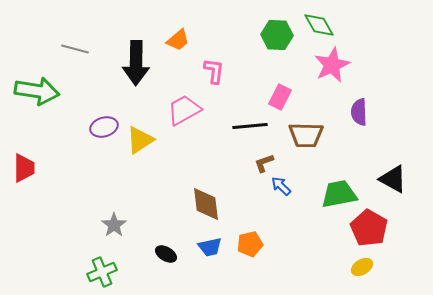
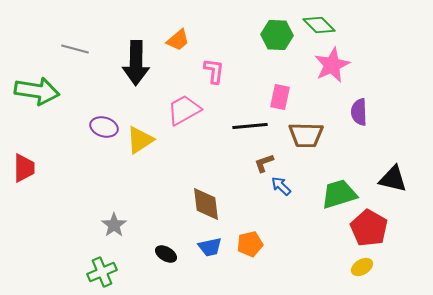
green diamond: rotated 16 degrees counterclockwise
pink rectangle: rotated 15 degrees counterclockwise
purple ellipse: rotated 32 degrees clockwise
black triangle: rotated 16 degrees counterclockwise
green trapezoid: rotated 6 degrees counterclockwise
